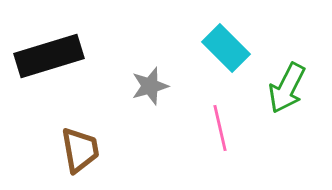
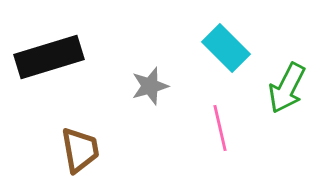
black rectangle: moved 1 px down
